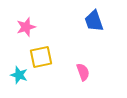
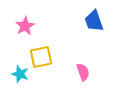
pink star: moved 1 px left, 1 px up; rotated 12 degrees counterclockwise
cyan star: moved 1 px right, 1 px up
